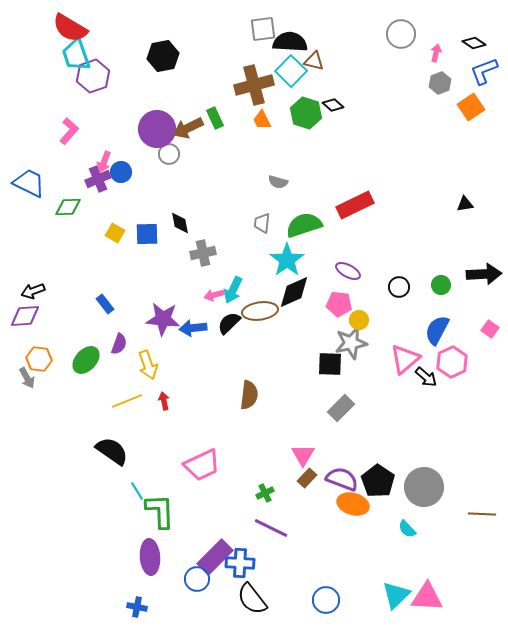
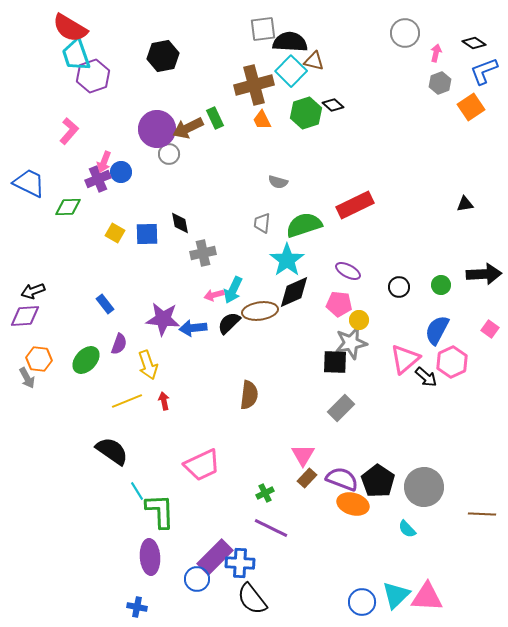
gray circle at (401, 34): moved 4 px right, 1 px up
green hexagon at (306, 113): rotated 24 degrees clockwise
black square at (330, 364): moved 5 px right, 2 px up
blue circle at (326, 600): moved 36 px right, 2 px down
